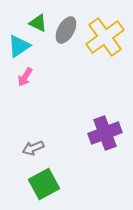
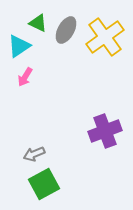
purple cross: moved 2 px up
gray arrow: moved 1 px right, 6 px down
